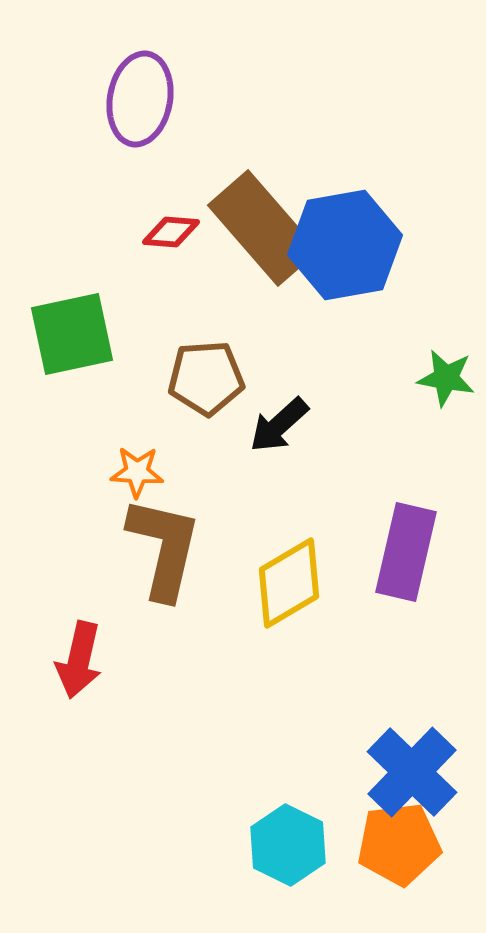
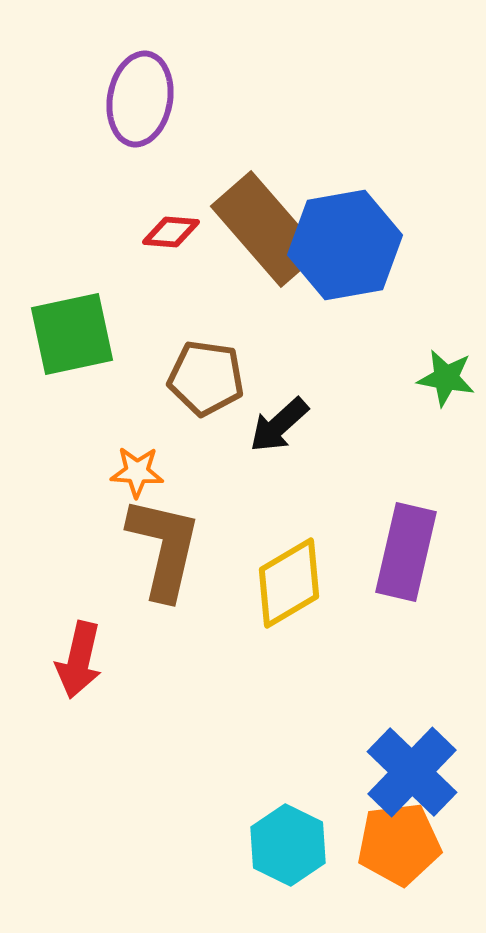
brown rectangle: moved 3 px right, 1 px down
brown pentagon: rotated 12 degrees clockwise
